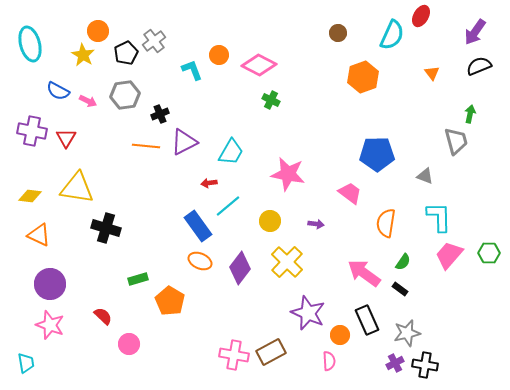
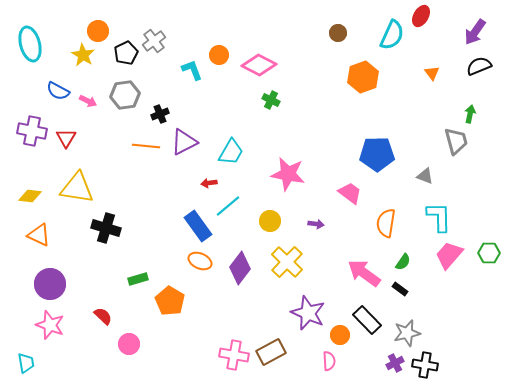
black rectangle at (367, 320): rotated 20 degrees counterclockwise
